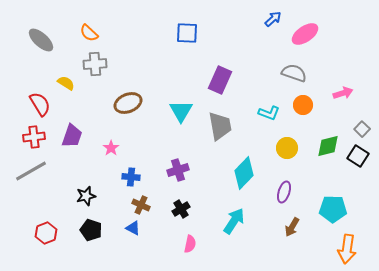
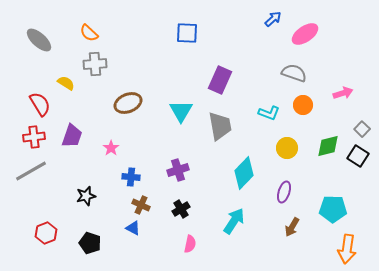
gray ellipse: moved 2 px left
black pentagon: moved 1 px left, 13 px down
